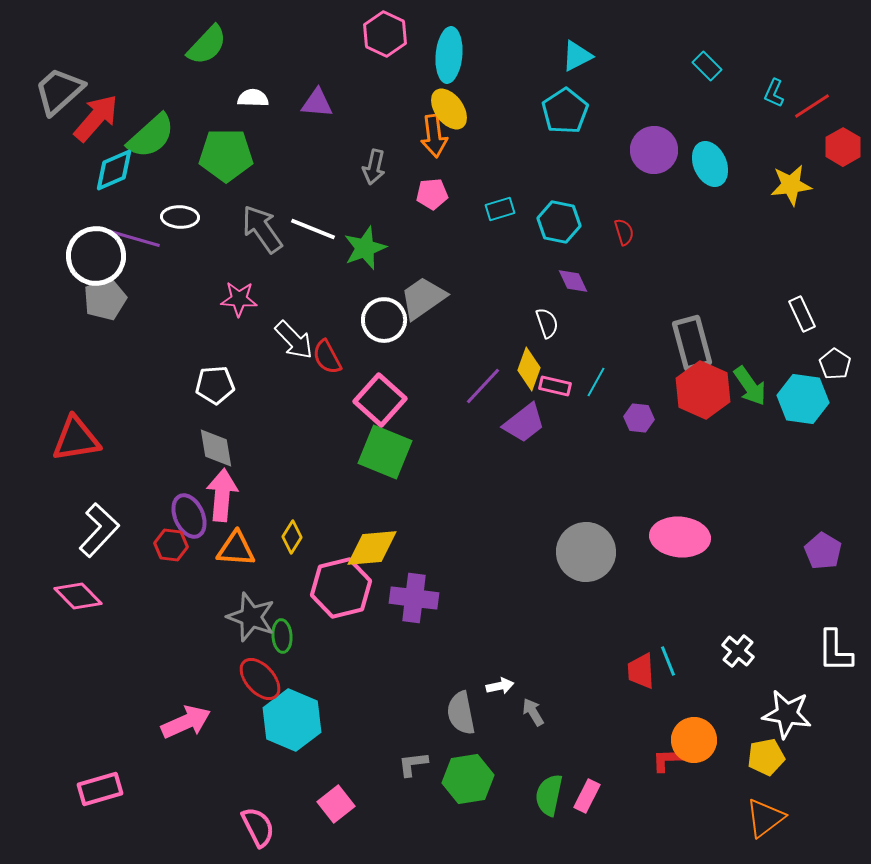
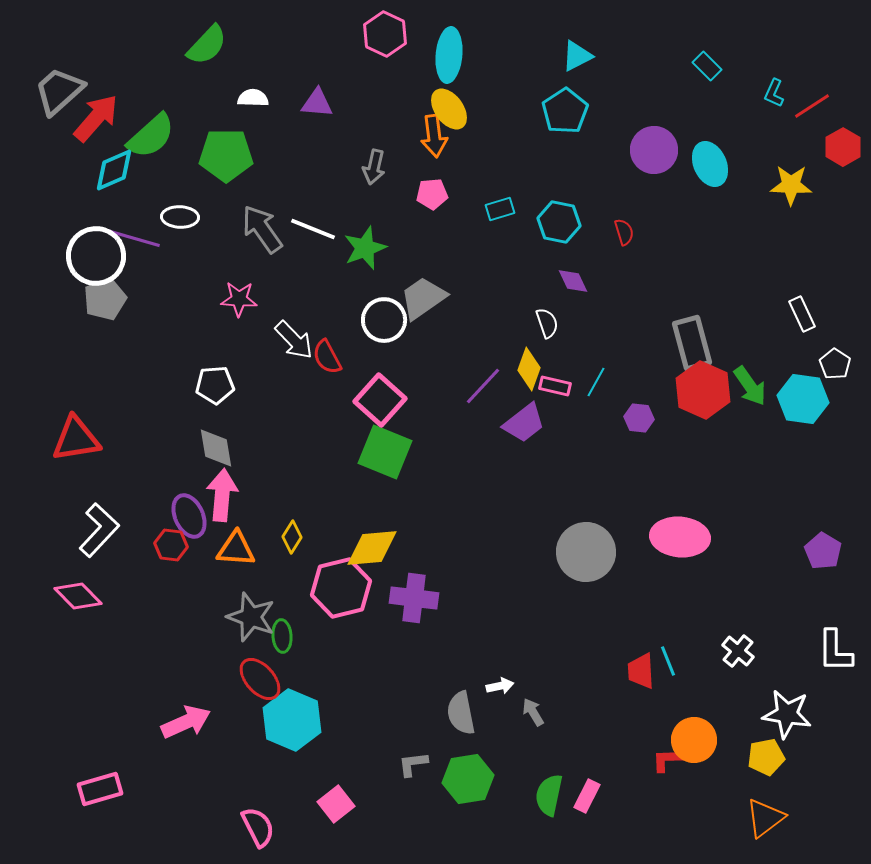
yellow star at (791, 185): rotated 9 degrees clockwise
